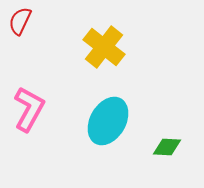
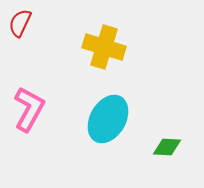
red semicircle: moved 2 px down
yellow cross: rotated 21 degrees counterclockwise
cyan ellipse: moved 2 px up
